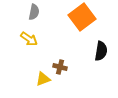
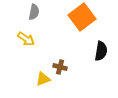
yellow arrow: moved 3 px left
